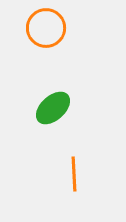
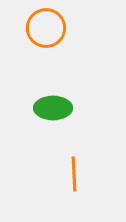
green ellipse: rotated 42 degrees clockwise
